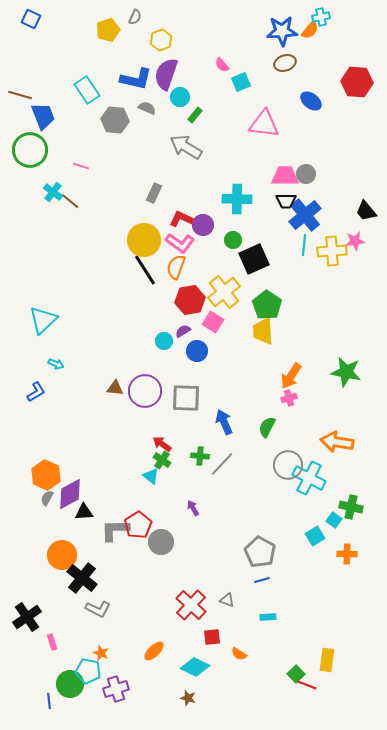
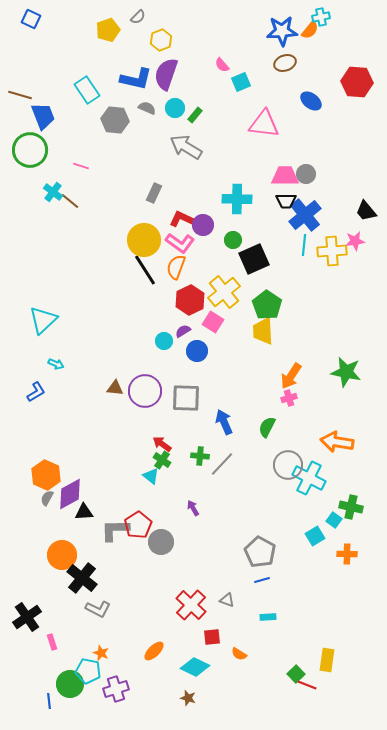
gray semicircle at (135, 17): moved 3 px right; rotated 21 degrees clockwise
cyan circle at (180, 97): moved 5 px left, 11 px down
red hexagon at (190, 300): rotated 16 degrees counterclockwise
